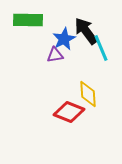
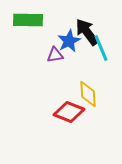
black arrow: moved 1 px right, 1 px down
blue star: moved 5 px right, 2 px down
